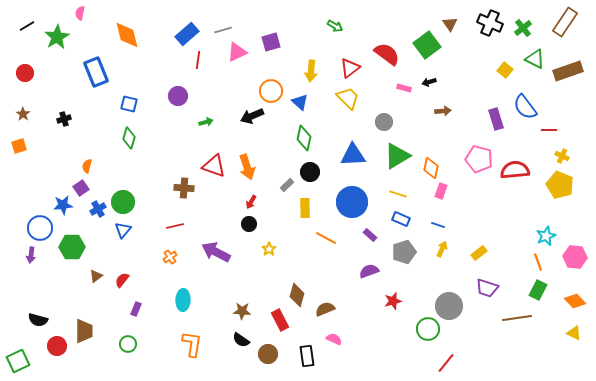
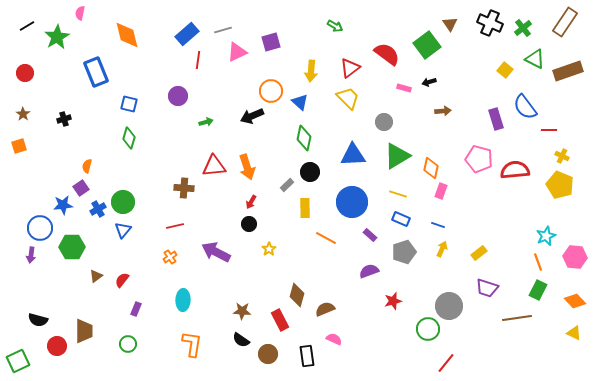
red triangle at (214, 166): rotated 25 degrees counterclockwise
